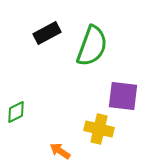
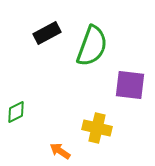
purple square: moved 7 px right, 11 px up
yellow cross: moved 2 px left, 1 px up
